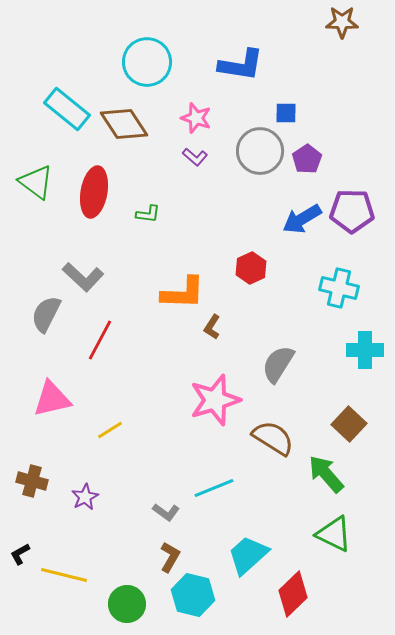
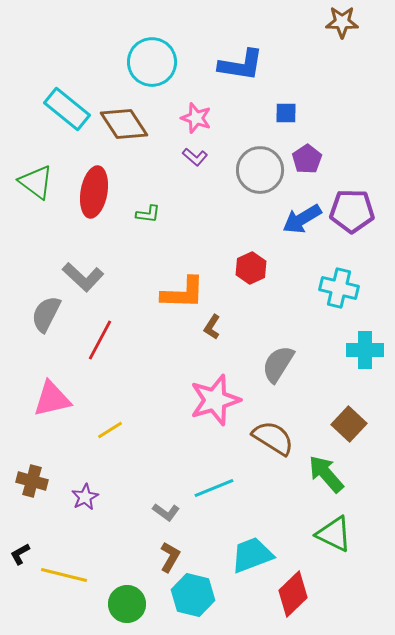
cyan circle at (147, 62): moved 5 px right
gray circle at (260, 151): moved 19 px down
cyan trapezoid at (248, 555): moved 4 px right; rotated 21 degrees clockwise
